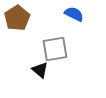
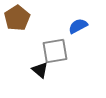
blue semicircle: moved 4 px right, 12 px down; rotated 54 degrees counterclockwise
gray square: moved 2 px down
